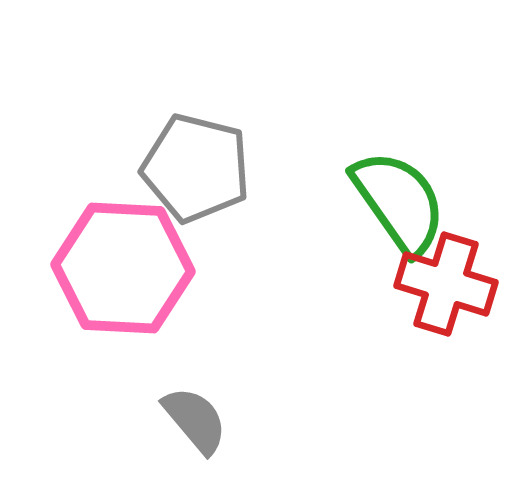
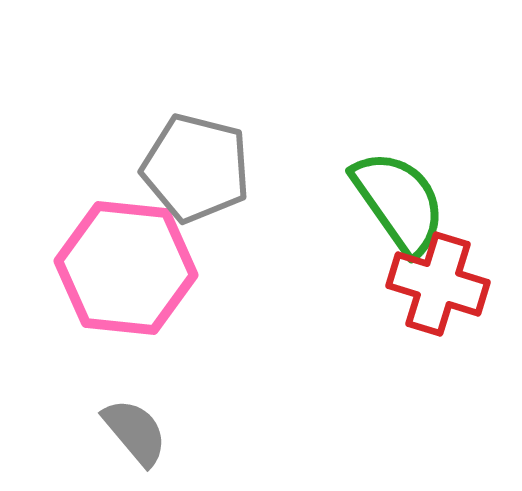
pink hexagon: moved 3 px right; rotated 3 degrees clockwise
red cross: moved 8 px left
gray semicircle: moved 60 px left, 12 px down
